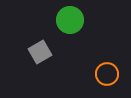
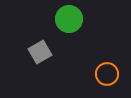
green circle: moved 1 px left, 1 px up
